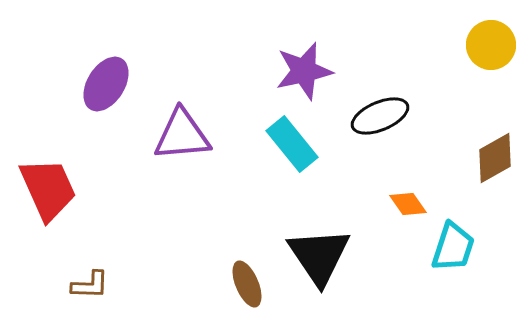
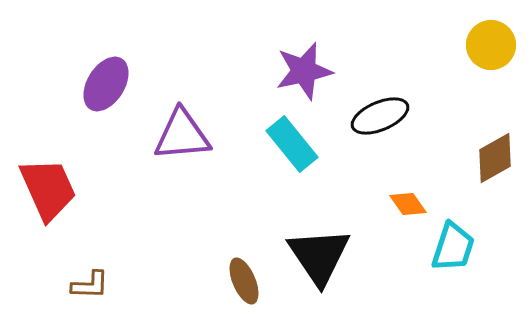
brown ellipse: moved 3 px left, 3 px up
